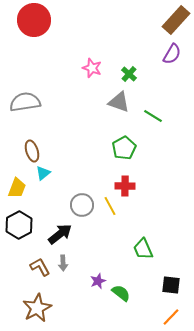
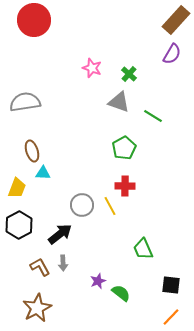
cyan triangle: rotated 42 degrees clockwise
